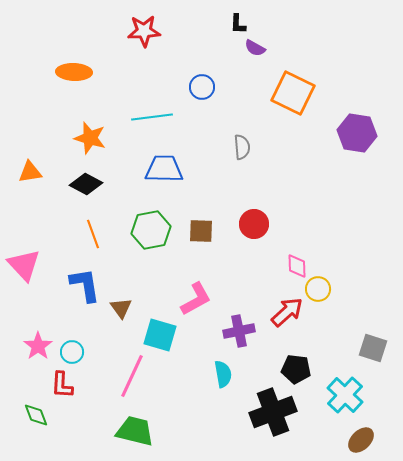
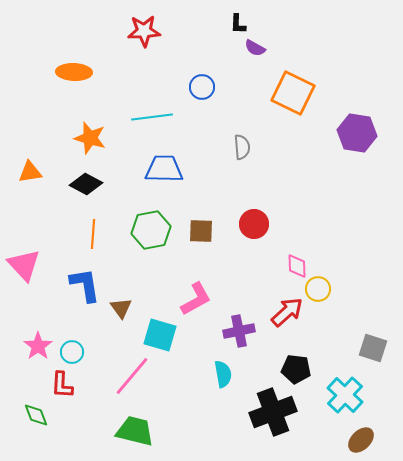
orange line: rotated 24 degrees clockwise
pink line: rotated 15 degrees clockwise
